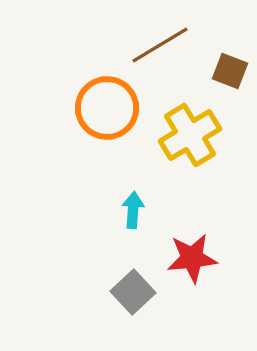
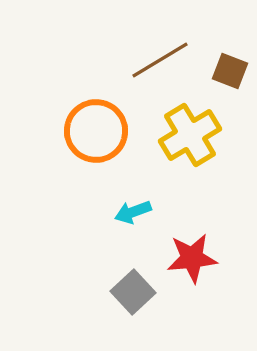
brown line: moved 15 px down
orange circle: moved 11 px left, 23 px down
cyan arrow: moved 2 px down; rotated 114 degrees counterclockwise
